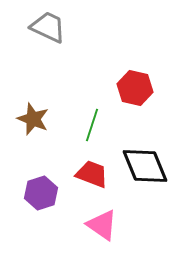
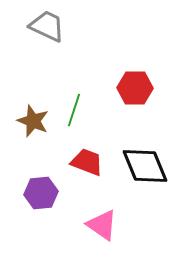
gray trapezoid: moved 1 px left, 1 px up
red hexagon: rotated 12 degrees counterclockwise
brown star: moved 2 px down
green line: moved 18 px left, 15 px up
red trapezoid: moved 5 px left, 12 px up
purple hexagon: rotated 12 degrees clockwise
